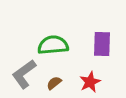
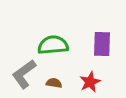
brown semicircle: rotated 49 degrees clockwise
